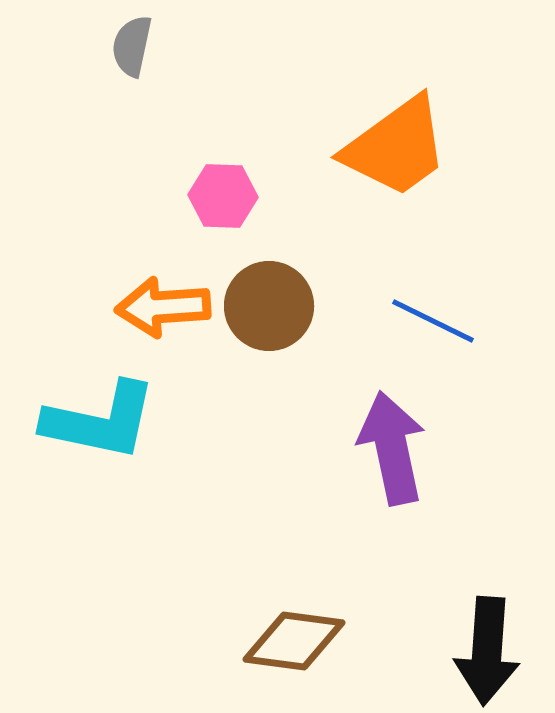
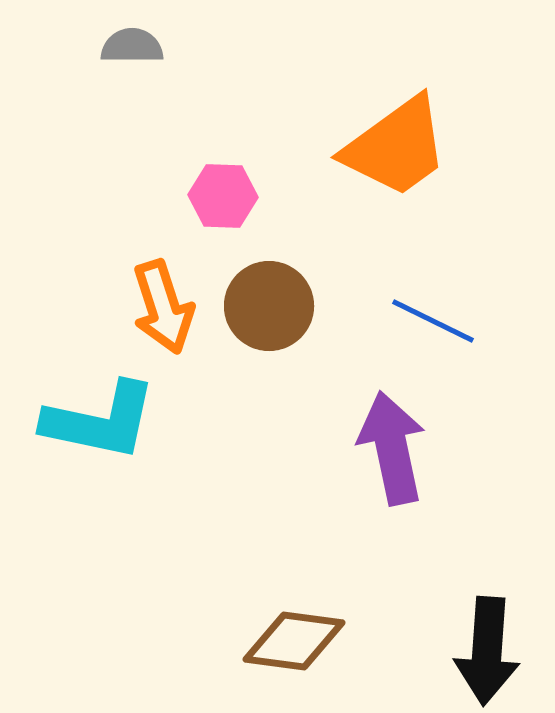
gray semicircle: rotated 78 degrees clockwise
orange arrow: rotated 104 degrees counterclockwise
